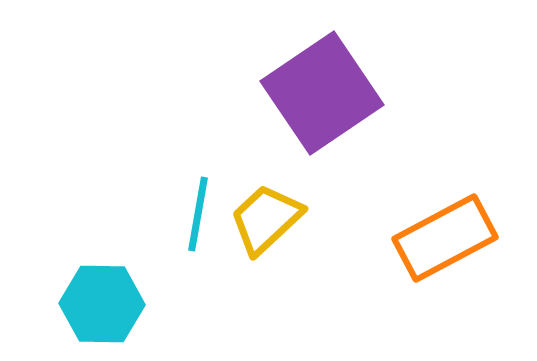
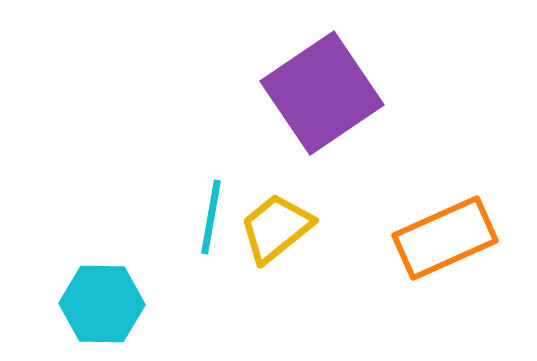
cyan line: moved 13 px right, 3 px down
yellow trapezoid: moved 10 px right, 9 px down; rotated 4 degrees clockwise
orange rectangle: rotated 4 degrees clockwise
